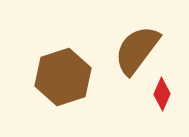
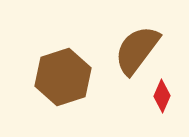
red diamond: moved 2 px down
